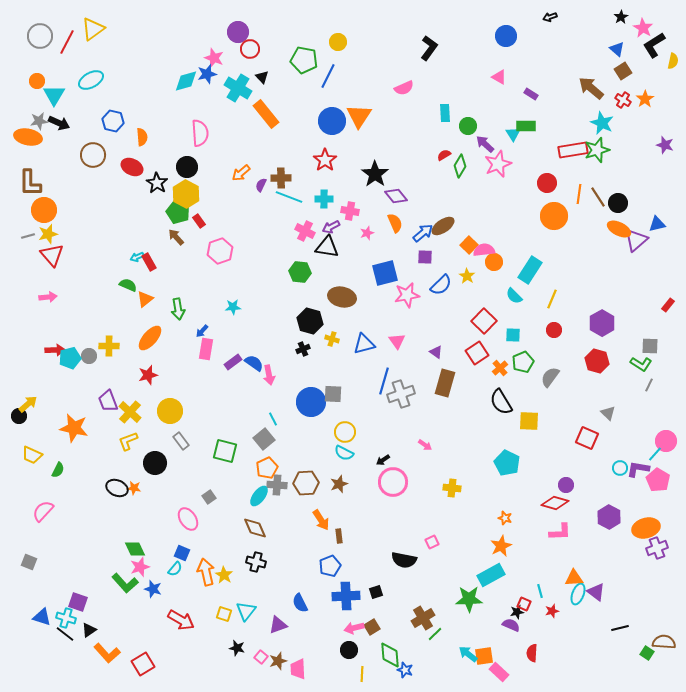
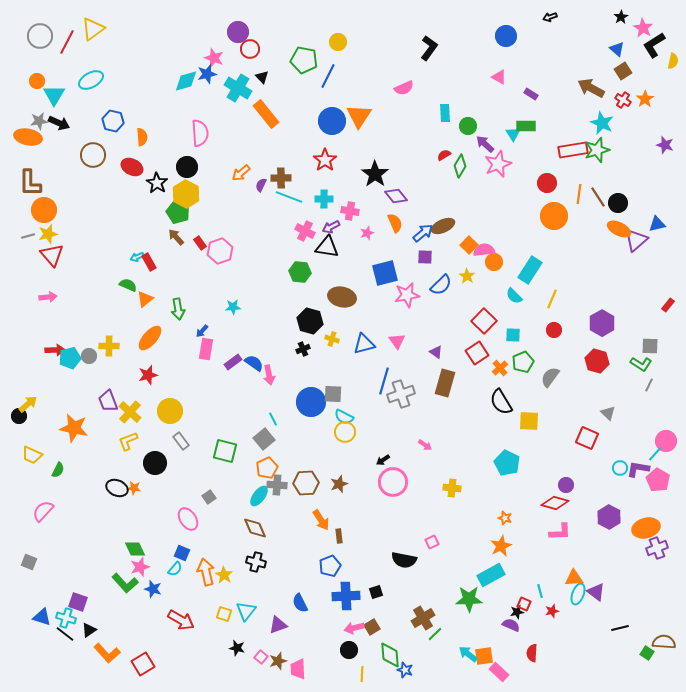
brown arrow at (591, 88): rotated 12 degrees counterclockwise
red rectangle at (199, 221): moved 1 px right, 22 px down
brown ellipse at (443, 226): rotated 10 degrees clockwise
cyan semicircle at (344, 453): moved 36 px up
